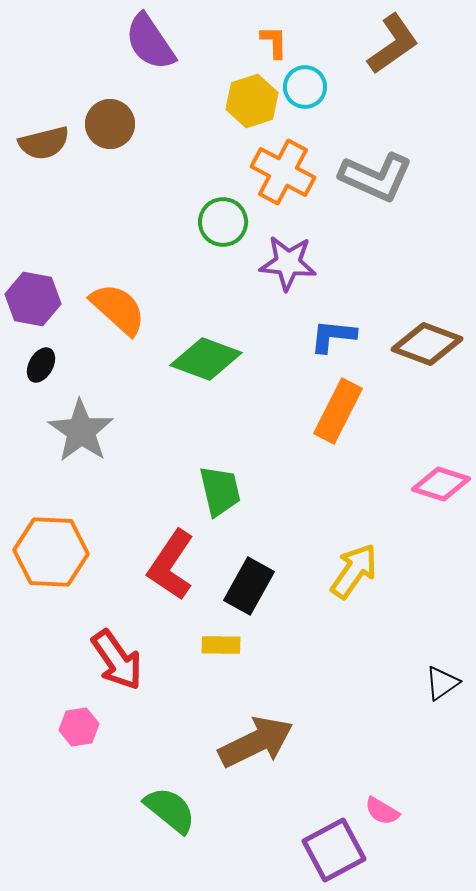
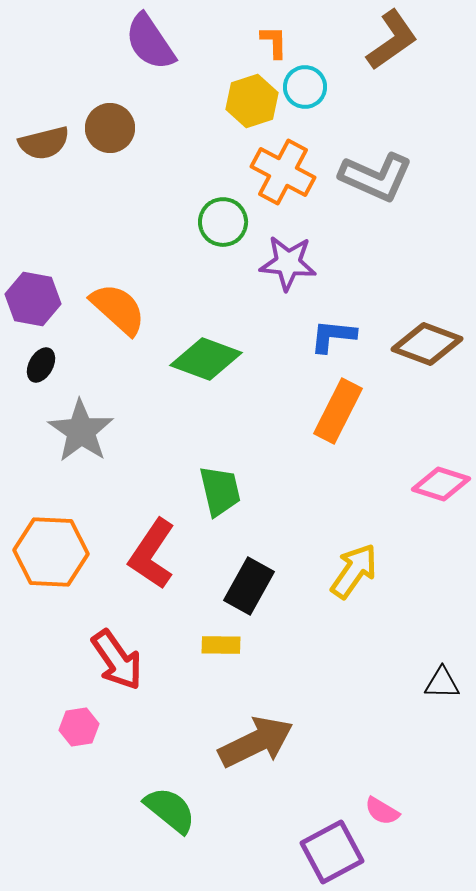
brown L-shape: moved 1 px left, 4 px up
brown circle: moved 4 px down
red L-shape: moved 19 px left, 11 px up
black triangle: rotated 36 degrees clockwise
purple square: moved 2 px left, 2 px down
